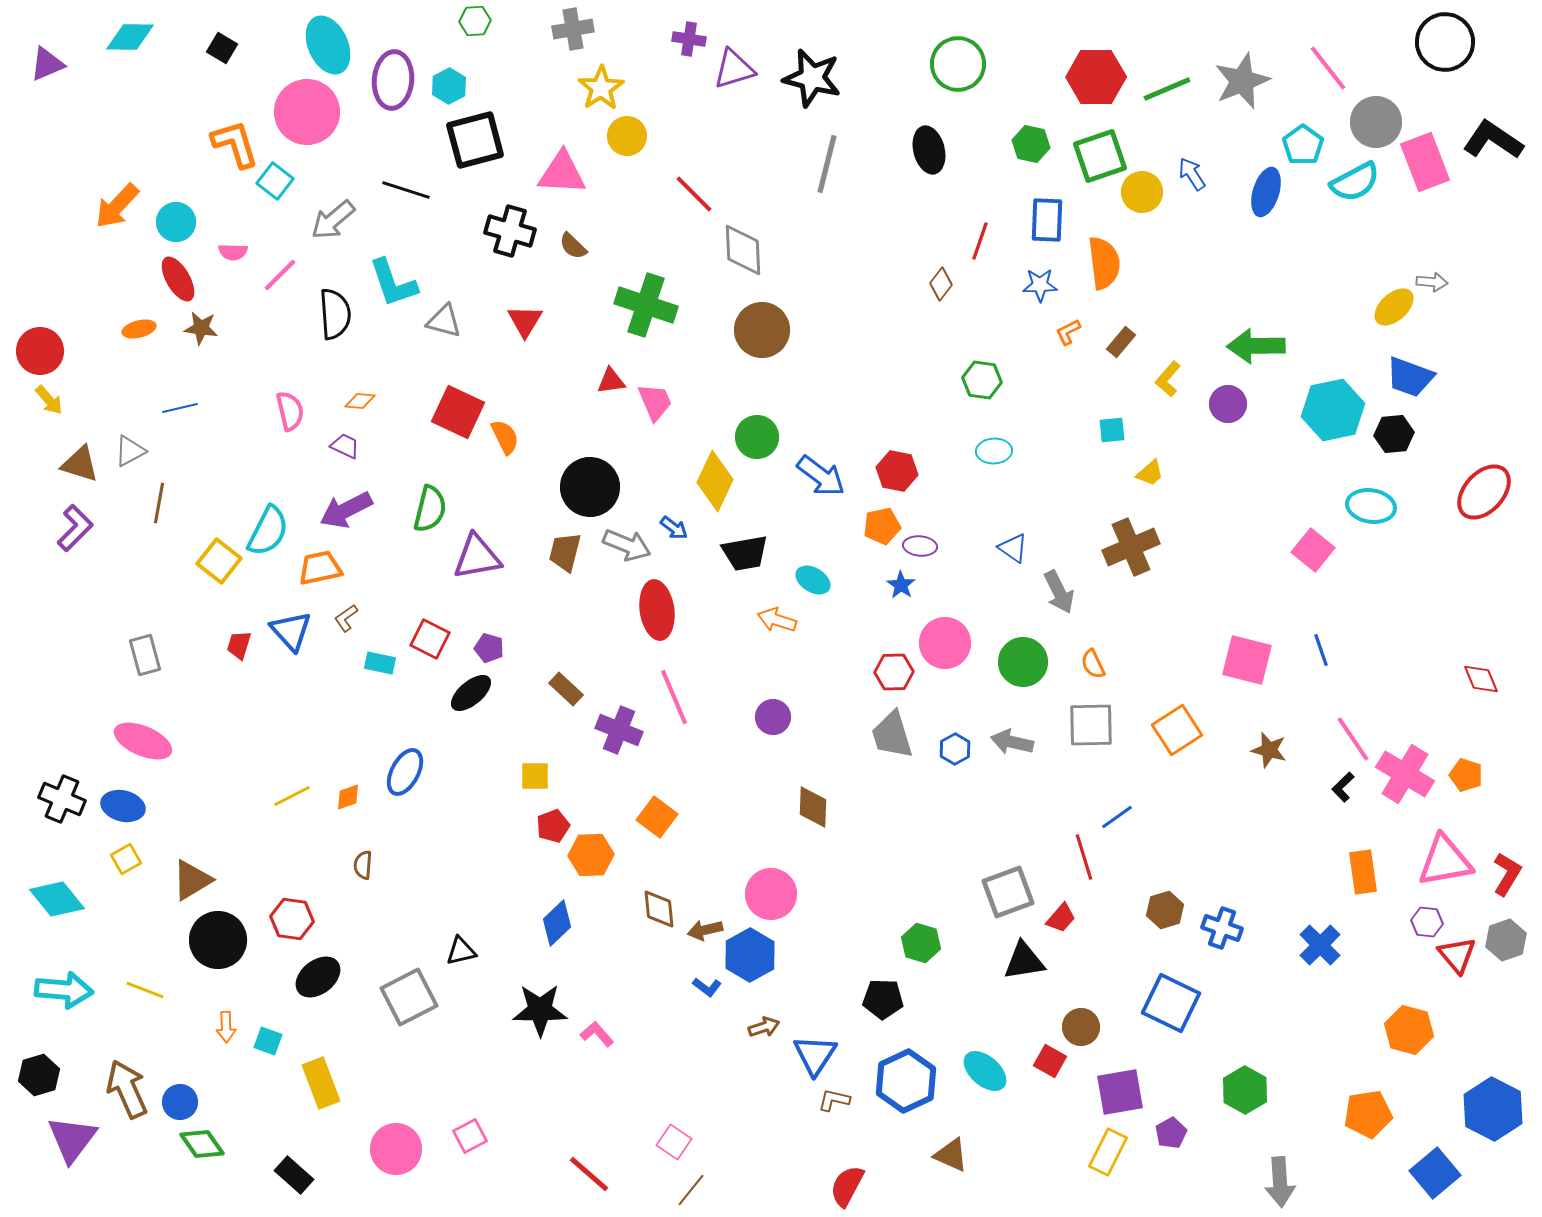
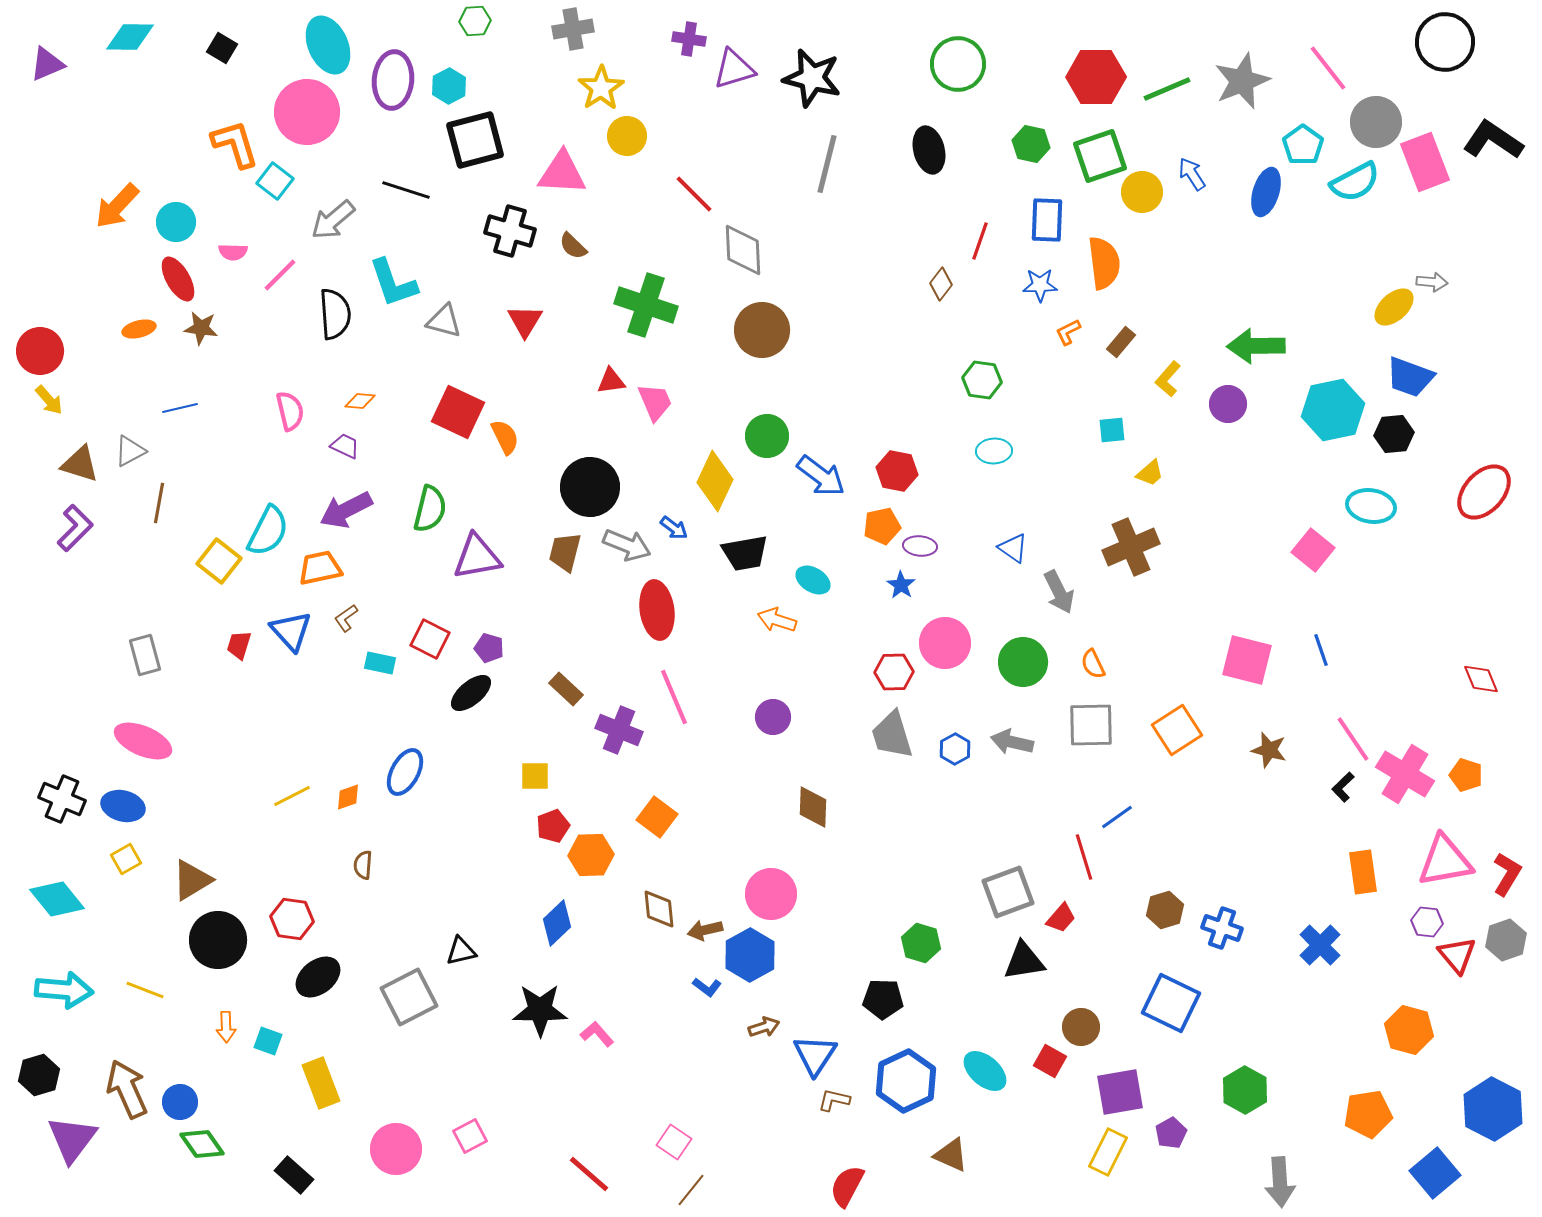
green circle at (757, 437): moved 10 px right, 1 px up
